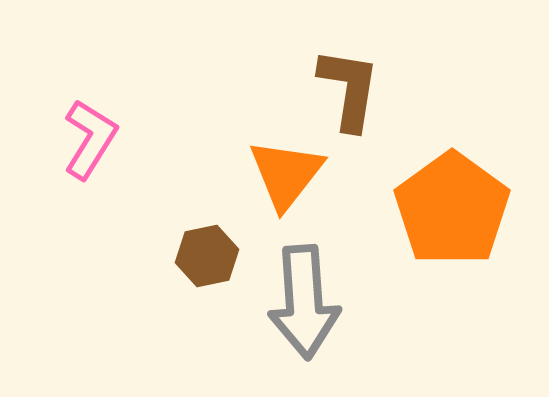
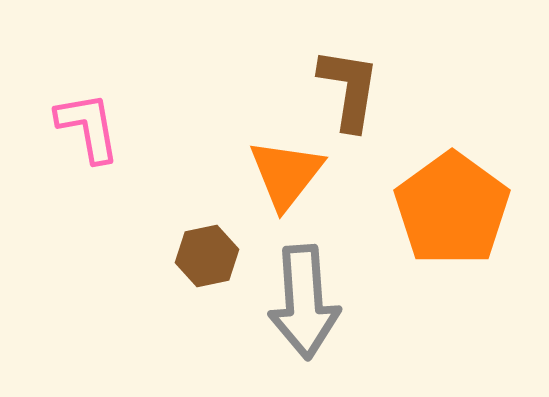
pink L-shape: moved 2 px left, 12 px up; rotated 42 degrees counterclockwise
